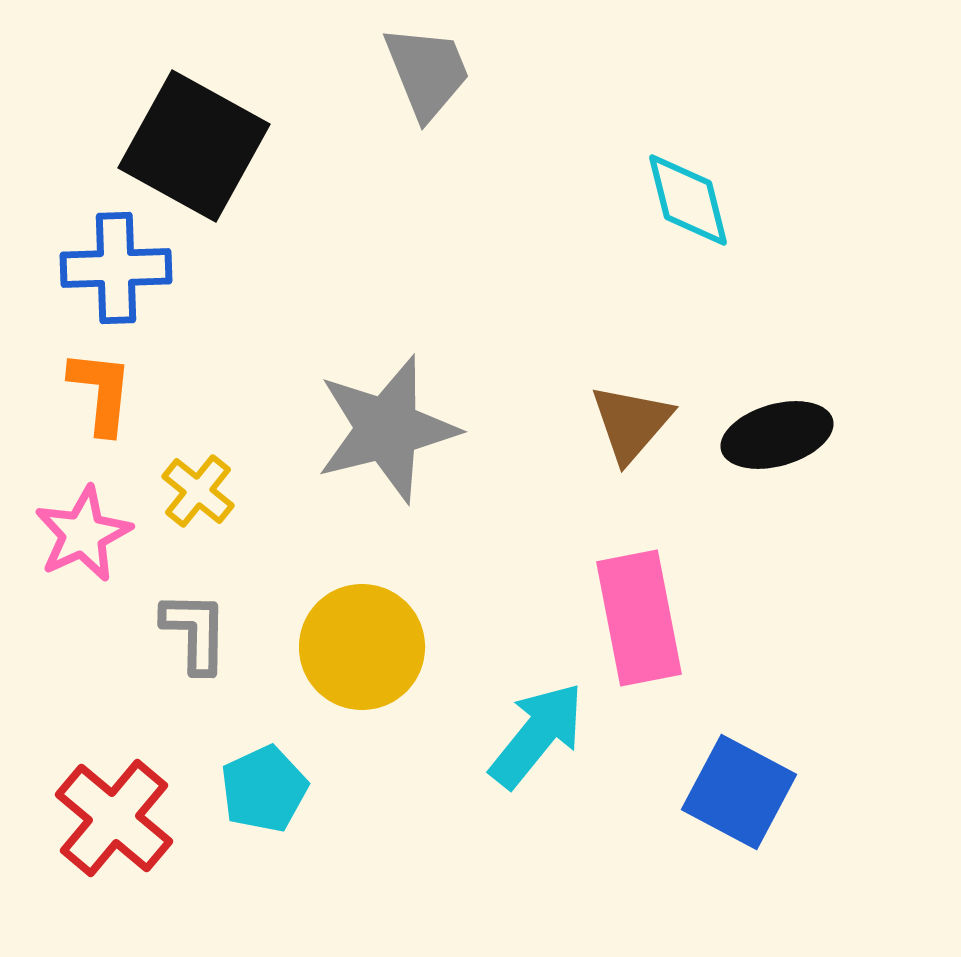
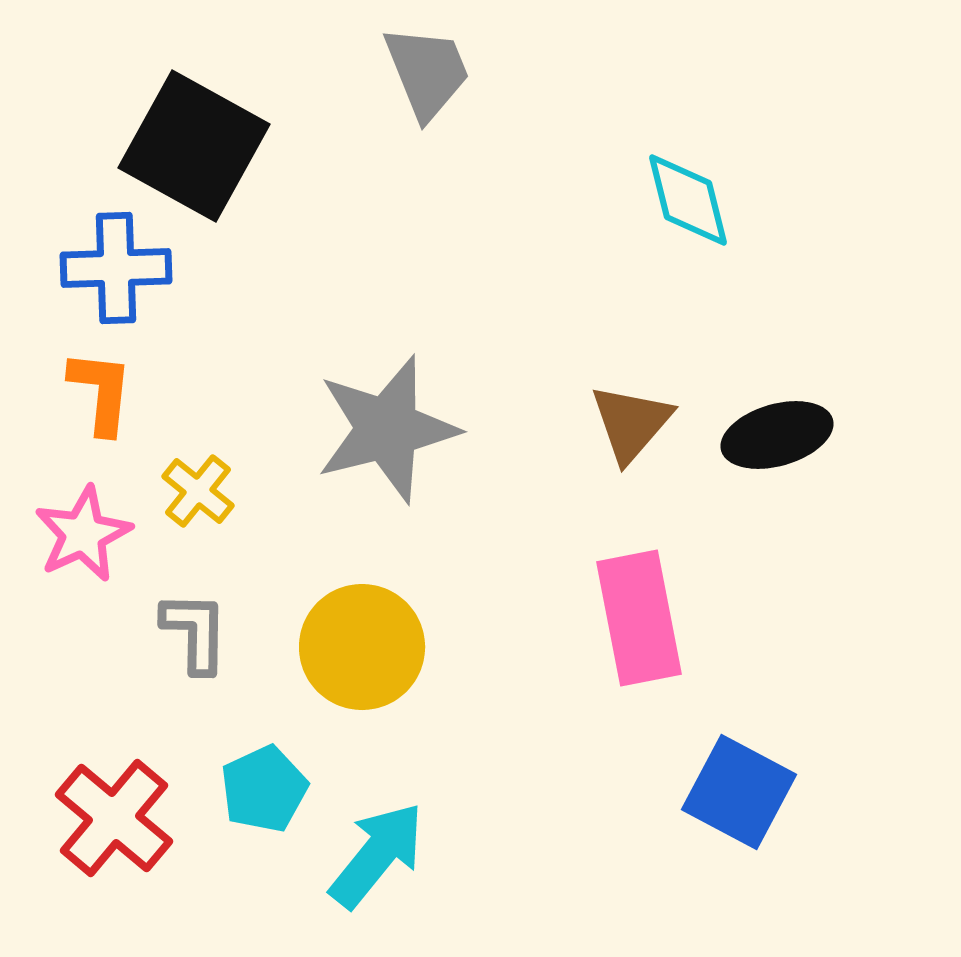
cyan arrow: moved 160 px left, 120 px down
